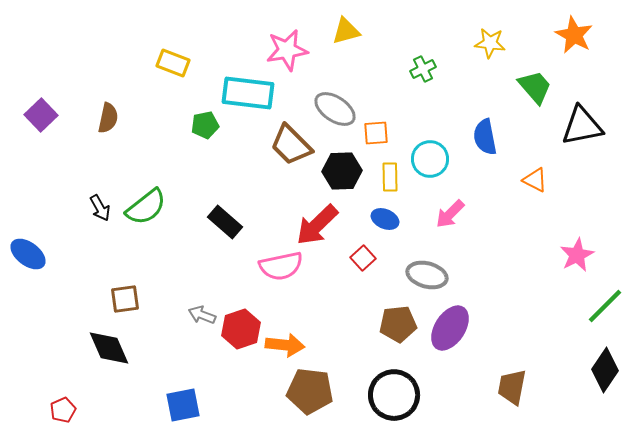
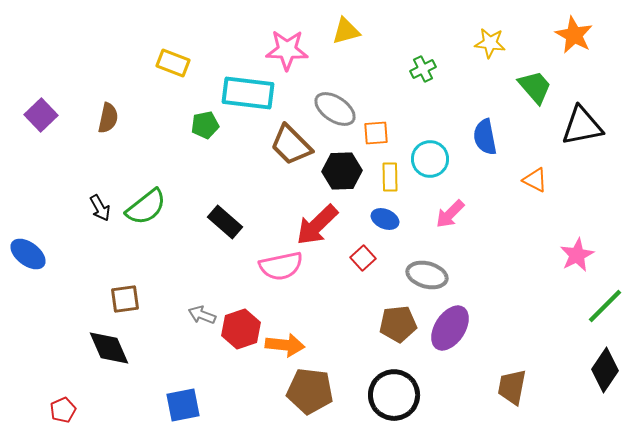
pink star at (287, 50): rotated 12 degrees clockwise
